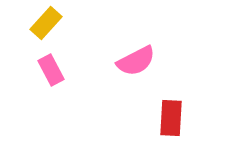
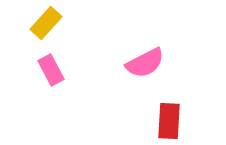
pink semicircle: moved 9 px right, 2 px down
red rectangle: moved 2 px left, 3 px down
